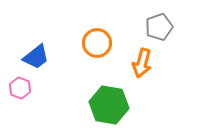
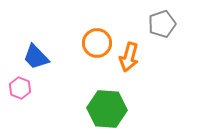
gray pentagon: moved 3 px right, 3 px up
blue trapezoid: rotated 84 degrees clockwise
orange arrow: moved 13 px left, 6 px up
green hexagon: moved 2 px left, 4 px down; rotated 6 degrees counterclockwise
